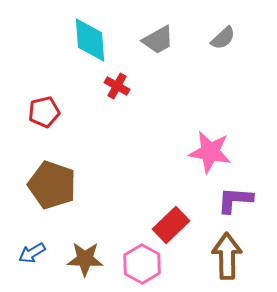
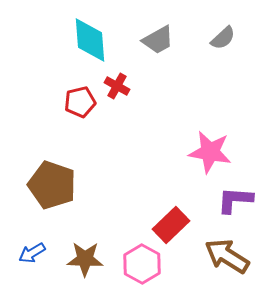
red pentagon: moved 36 px right, 10 px up
brown arrow: rotated 57 degrees counterclockwise
